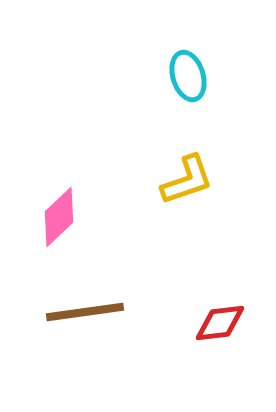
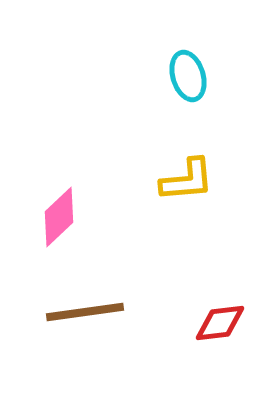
yellow L-shape: rotated 14 degrees clockwise
